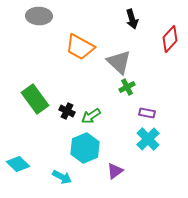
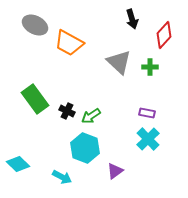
gray ellipse: moved 4 px left, 9 px down; rotated 25 degrees clockwise
red diamond: moved 6 px left, 4 px up
orange trapezoid: moved 11 px left, 4 px up
green cross: moved 23 px right, 20 px up; rotated 28 degrees clockwise
cyan hexagon: rotated 16 degrees counterclockwise
